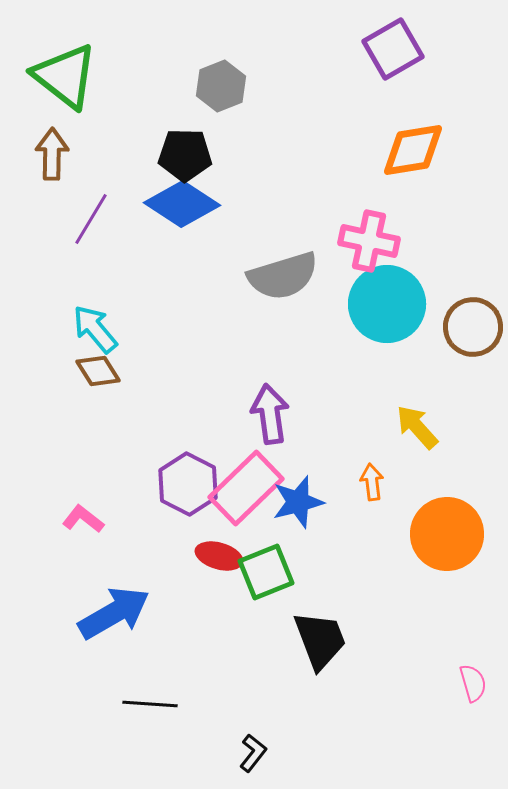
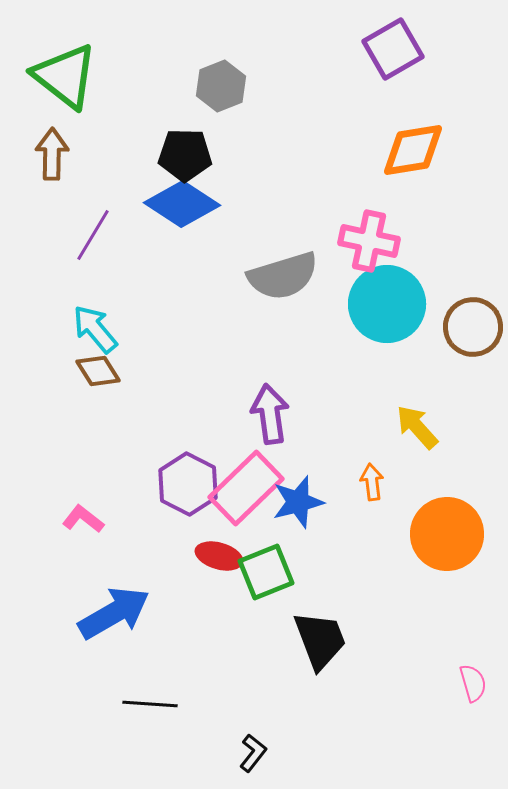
purple line: moved 2 px right, 16 px down
